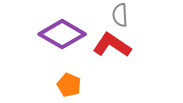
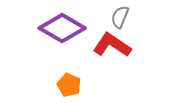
gray semicircle: moved 2 px down; rotated 25 degrees clockwise
purple diamond: moved 6 px up
